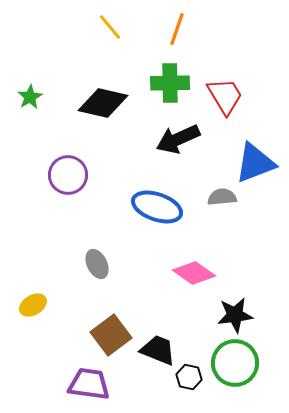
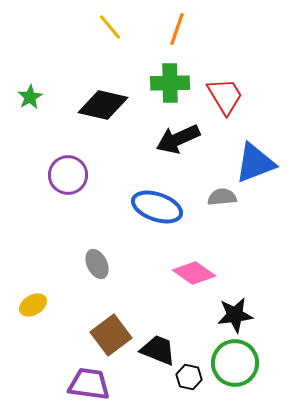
black diamond: moved 2 px down
